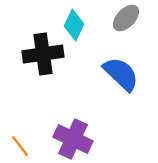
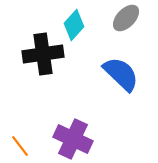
cyan diamond: rotated 16 degrees clockwise
